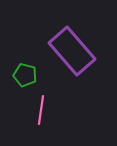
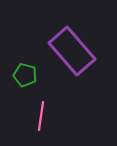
pink line: moved 6 px down
